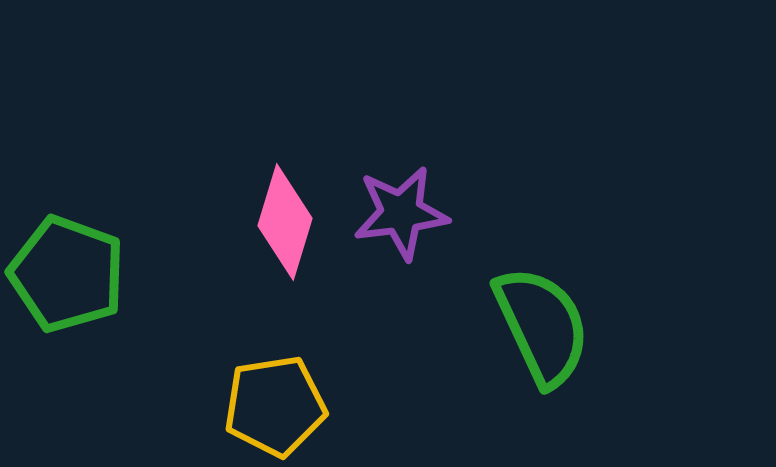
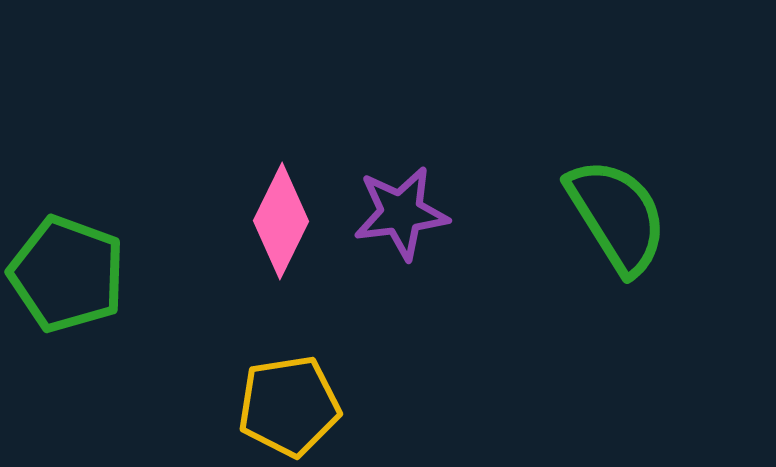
pink diamond: moved 4 px left, 1 px up; rotated 9 degrees clockwise
green semicircle: moved 75 px right, 110 px up; rotated 7 degrees counterclockwise
yellow pentagon: moved 14 px right
